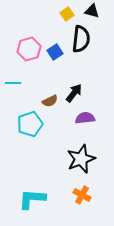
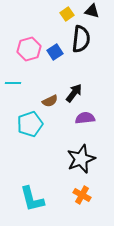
cyan L-shape: rotated 108 degrees counterclockwise
